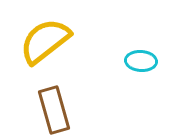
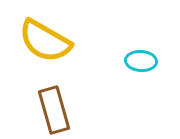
yellow semicircle: rotated 112 degrees counterclockwise
